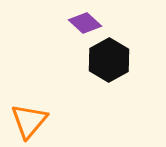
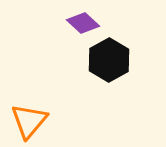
purple diamond: moved 2 px left
